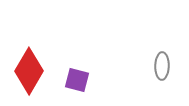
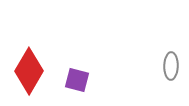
gray ellipse: moved 9 px right
